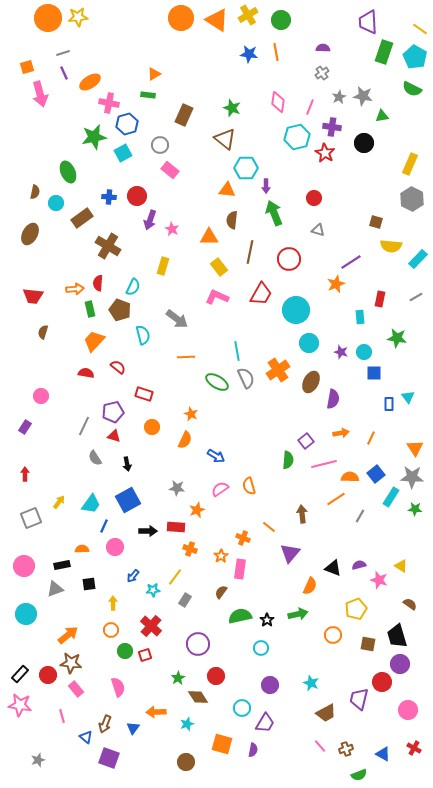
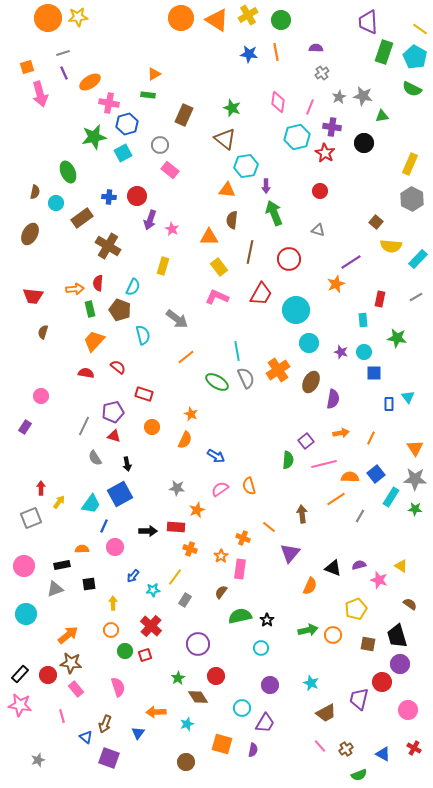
purple semicircle at (323, 48): moved 7 px left
cyan hexagon at (246, 168): moved 2 px up; rotated 10 degrees counterclockwise
red circle at (314, 198): moved 6 px right, 7 px up
brown square at (376, 222): rotated 24 degrees clockwise
cyan rectangle at (360, 317): moved 3 px right, 3 px down
orange line at (186, 357): rotated 36 degrees counterclockwise
red arrow at (25, 474): moved 16 px right, 14 px down
gray star at (412, 477): moved 3 px right, 2 px down
blue square at (128, 500): moved 8 px left, 6 px up
green arrow at (298, 614): moved 10 px right, 16 px down
blue triangle at (133, 728): moved 5 px right, 5 px down
brown cross at (346, 749): rotated 16 degrees counterclockwise
